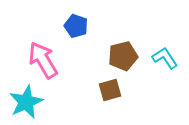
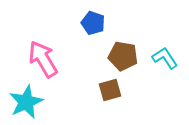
blue pentagon: moved 17 px right, 3 px up
brown pentagon: rotated 24 degrees clockwise
pink arrow: moved 1 px up
